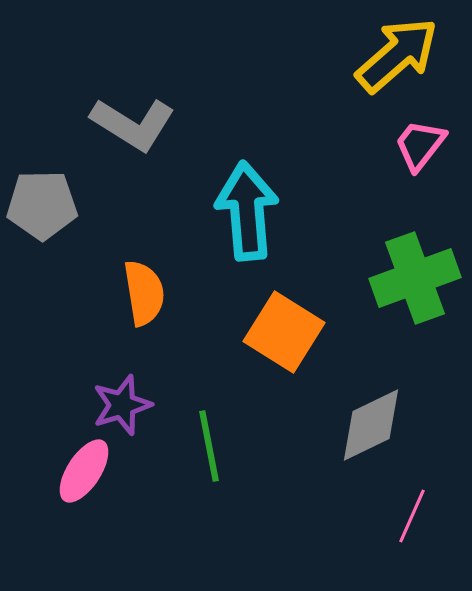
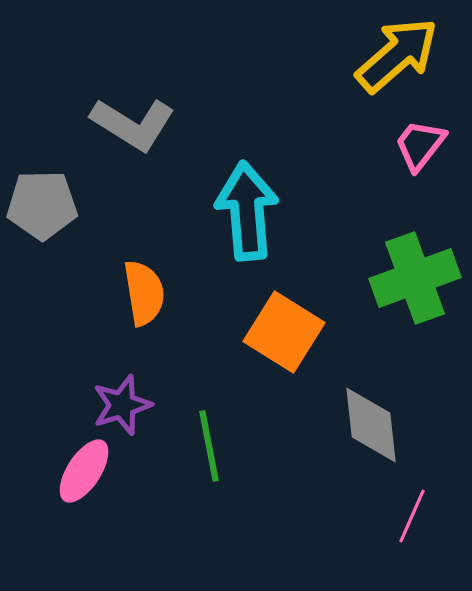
gray diamond: rotated 70 degrees counterclockwise
